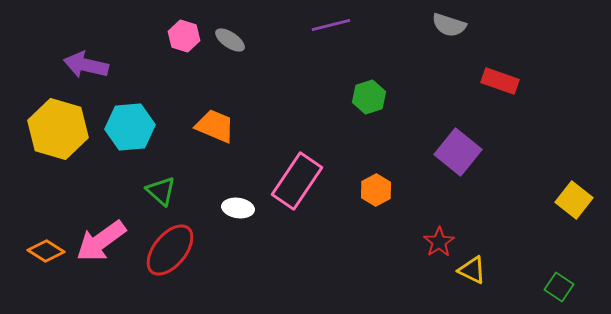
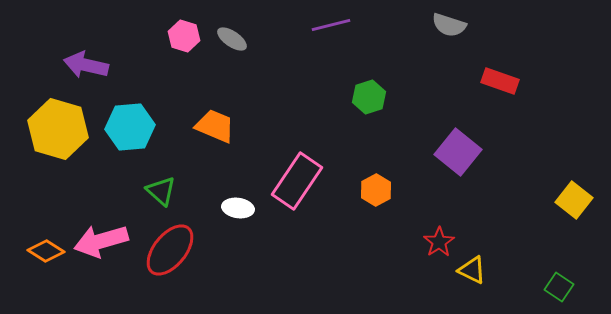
gray ellipse: moved 2 px right, 1 px up
pink arrow: rotated 20 degrees clockwise
